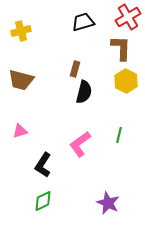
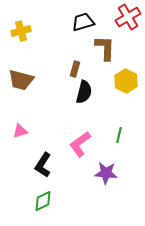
brown L-shape: moved 16 px left
purple star: moved 2 px left, 30 px up; rotated 20 degrees counterclockwise
